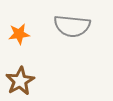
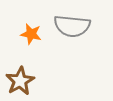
orange star: moved 12 px right; rotated 20 degrees clockwise
